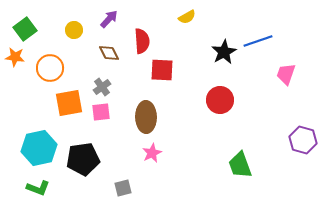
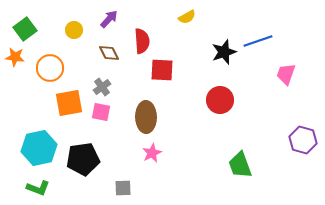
black star: rotated 10 degrees clockwise
pink square: rotated 18 degrees clockwise
gray square: rotated 12 degrees clockwise
